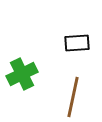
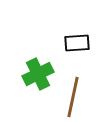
green cross: moved 16 px right
